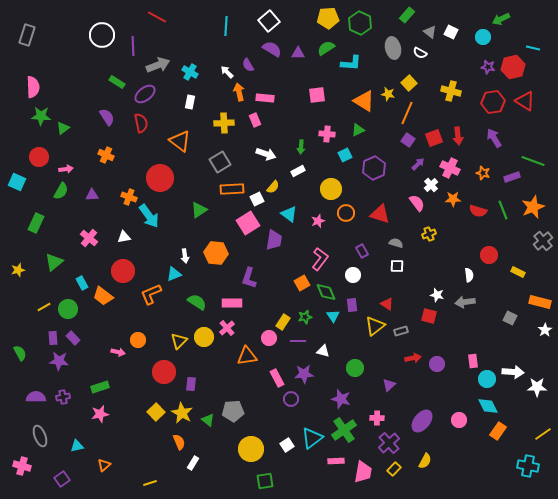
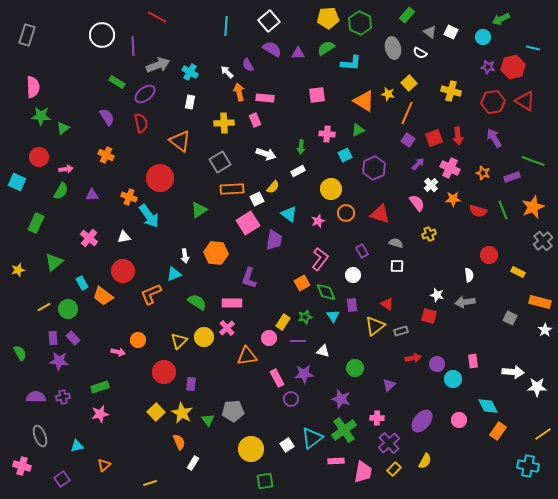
cyan circle at (487, 379): moved 34 px left
green triangle at (208, 420): rotated 16 degrees clockwise
